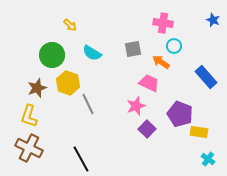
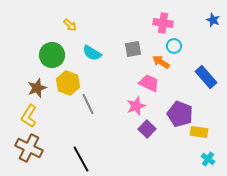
yellow L-shape: rotated 15 degrees clockwise
